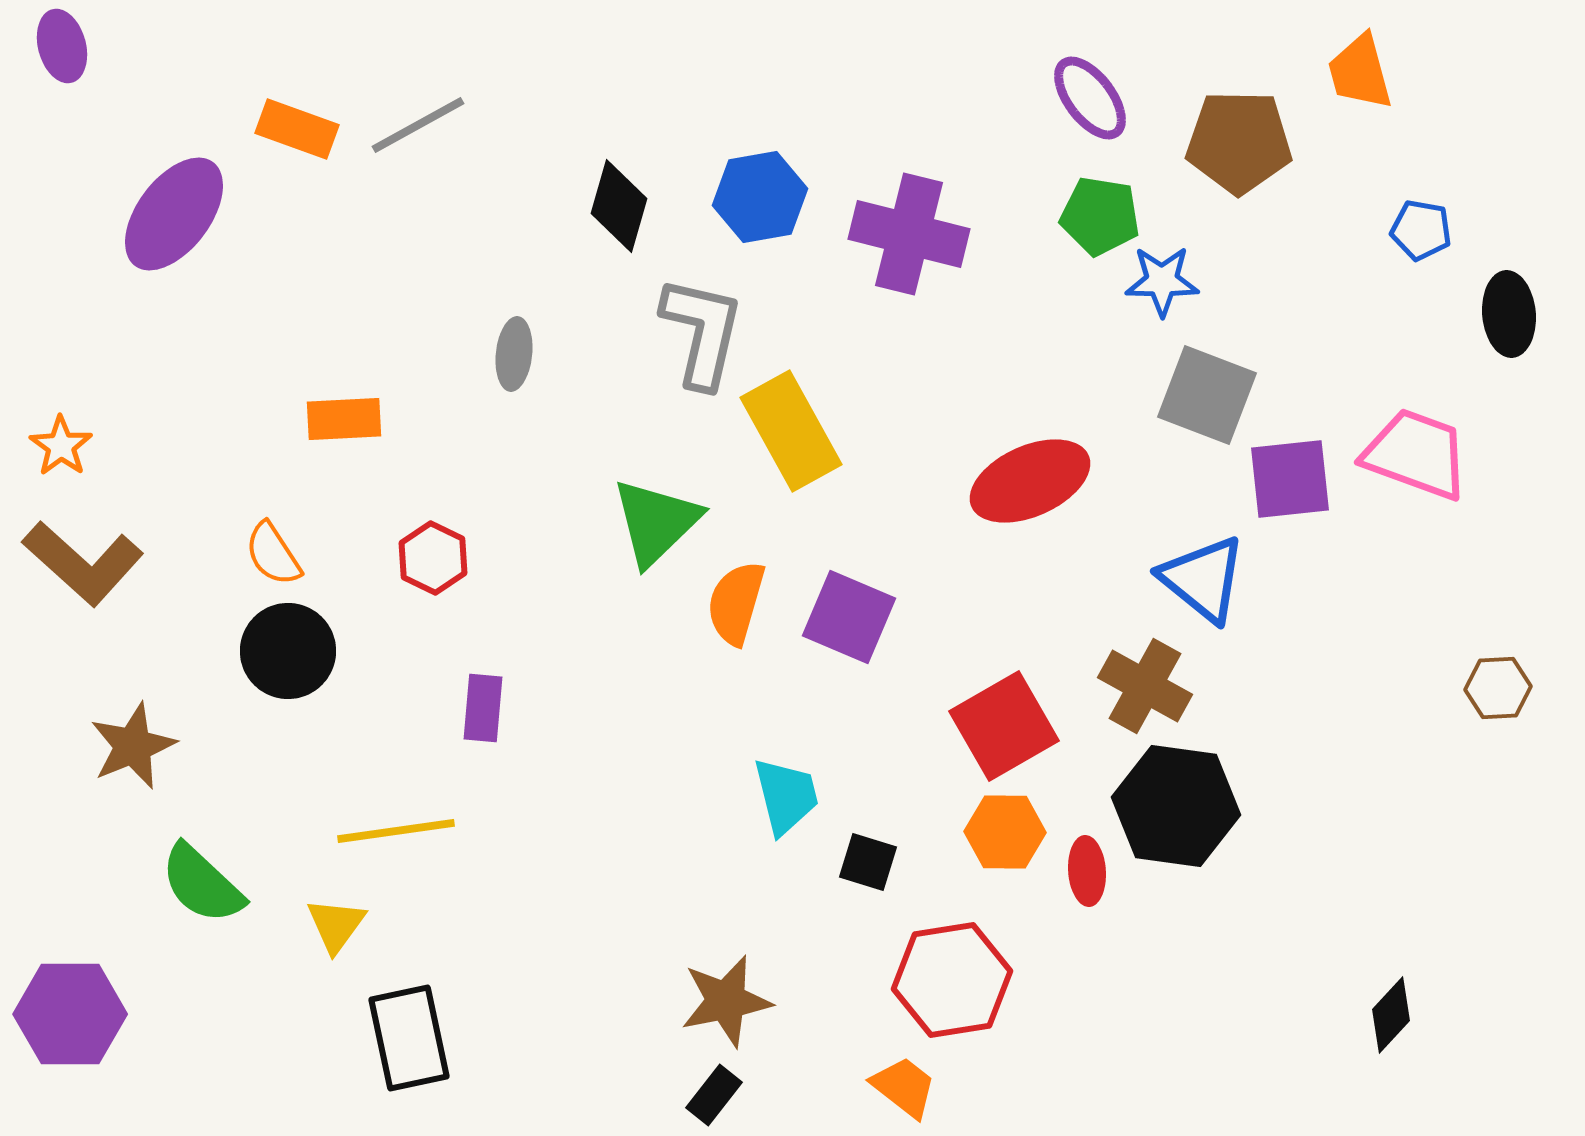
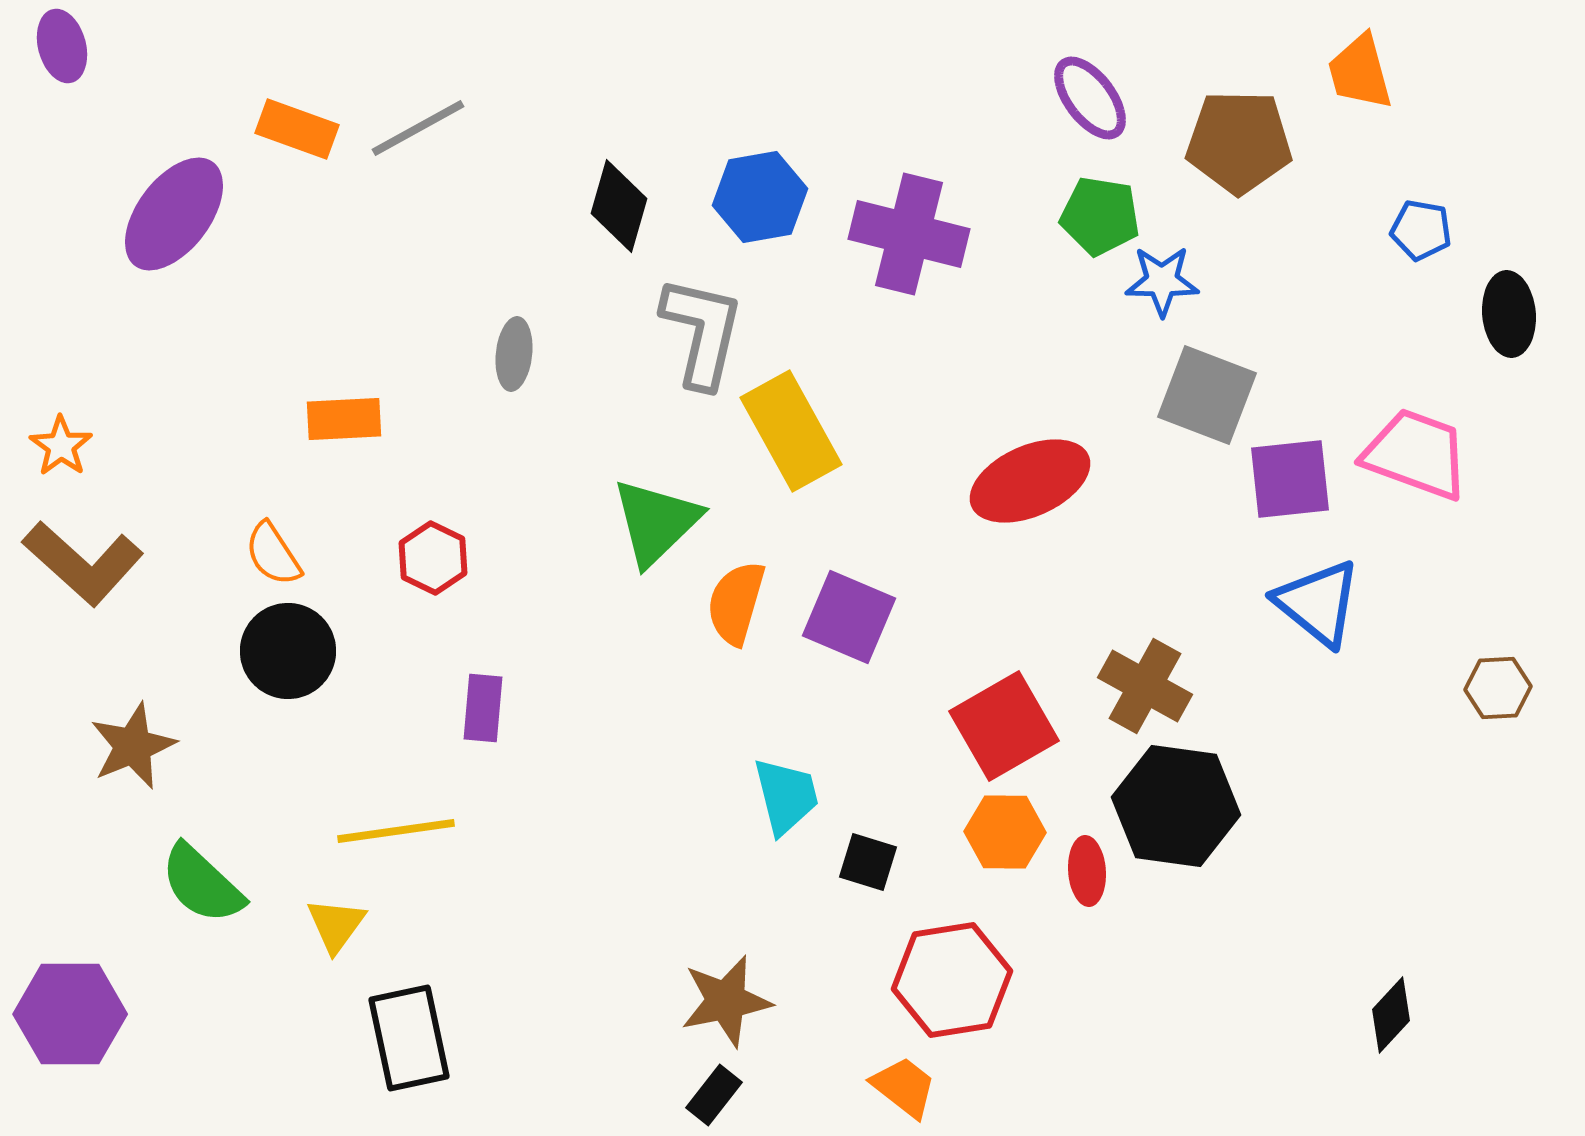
gray line at (418, 125): moved 3 px down
blue triangle at (1203, 579): moved 115 px right, 24 px down
